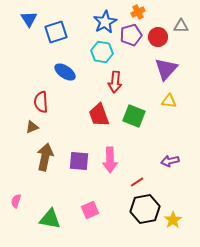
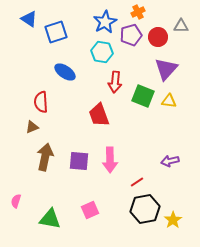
blue triangle: rotated 24 degrees counterclockwise
green square: moved 9 px right, 20 px up
